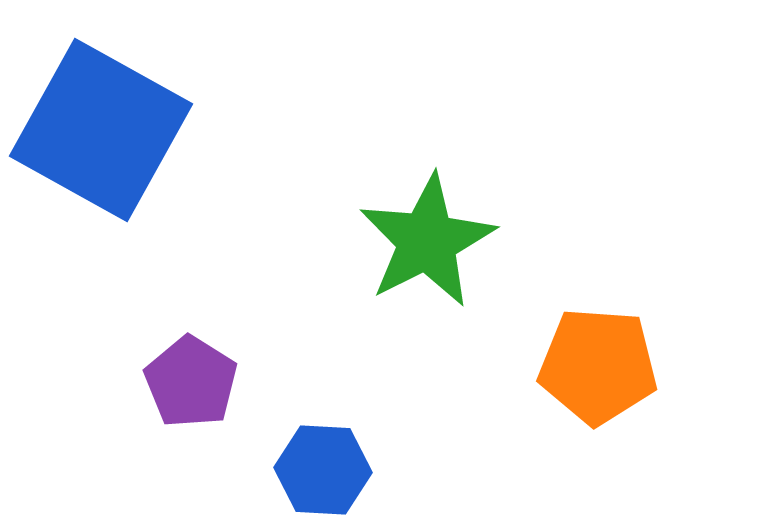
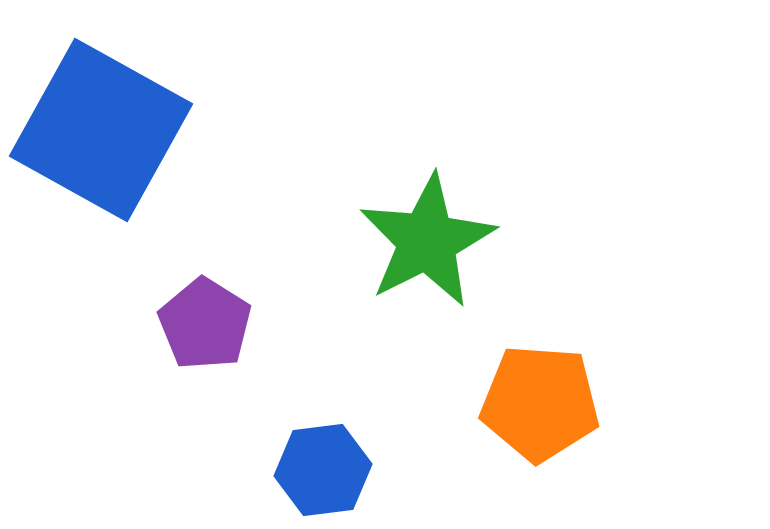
orange pentagon: moved 58 px left, 37 px down
purple pentagon: moved 14 px right, 58 px up
blue hexagon: rotated 10 degrees counterclockwise
